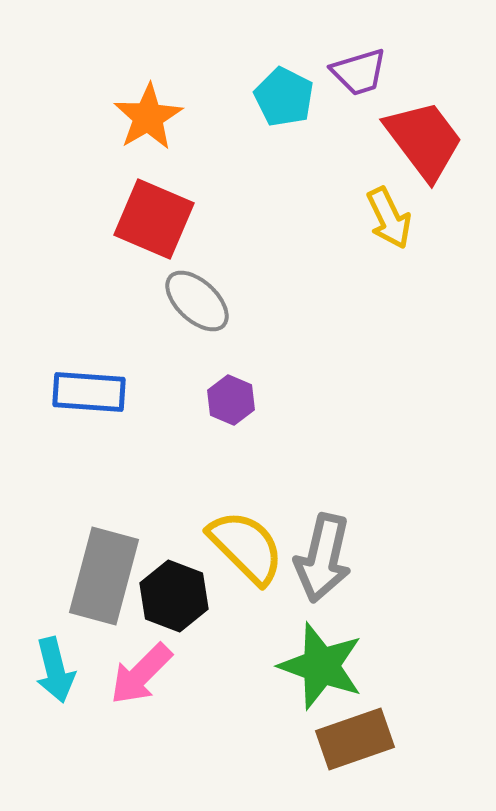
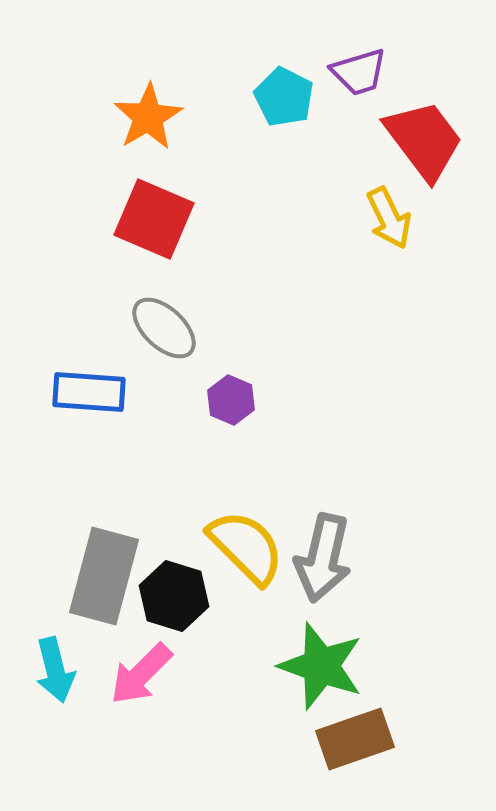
gray ellipse: moved 33 px left, 27 px down
black hexagon: rotated 4 degrees counterclockwise
